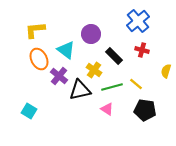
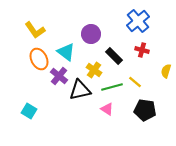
yellow L-shape: rotated 120 degrees counterclockwise
cyan triangle: moved 2 px down
yellow line: moved 1 px left, 2 px up
